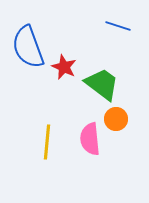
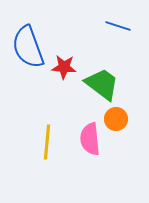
red star: rotated 20 degrees counterclockwise
